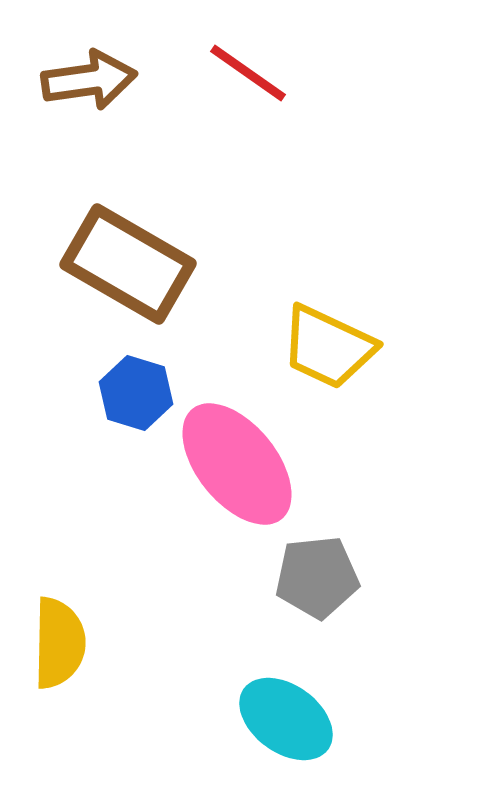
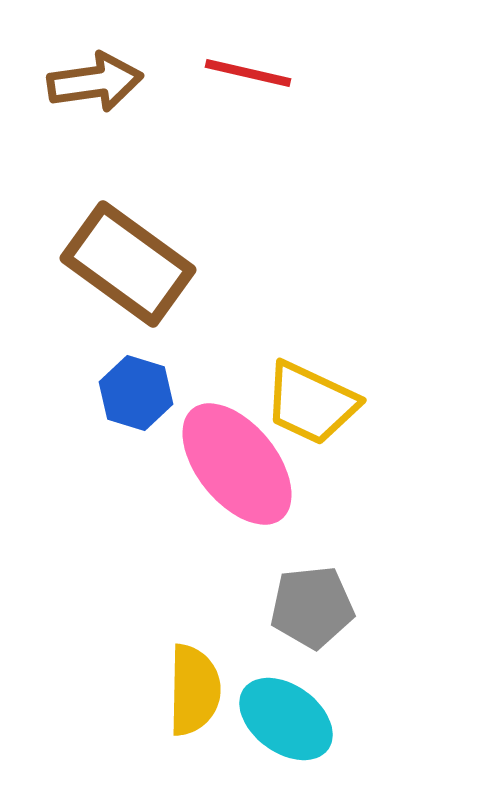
red line: rotated 22 degrees counterclockwise
brown arrow: moved 6 px right, 2 px down
brown rectangle: rotated 6 degrees clockwise
yellow trapezoid: moved 17 px left, 56 px down
gray pentagon: moved 5 px left, 30 px down
yellow semicircle: moved 135 px right, 47 px down
